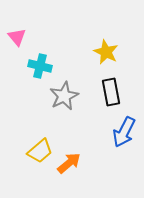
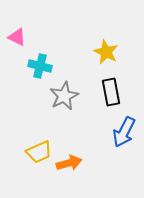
pink triangle: rotated 24 degrees counterclockwise
yellow trapezoid: moved 1 px left, 1 px down; rotated 16 degrees clockwise
orange arrow: rotated 25 degrees clockwise
